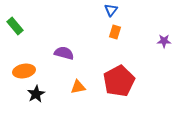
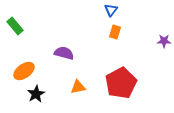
orange ellipse: rotated 25 degrees counterclockwise
red pentagon: moved 2 px right, 2 px down
